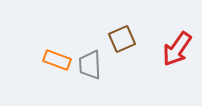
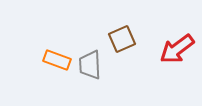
red arrow: rotated 18 degrees clockwise
